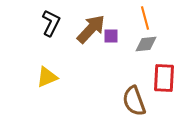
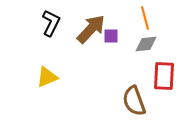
red rectangle: moved 2 px up
